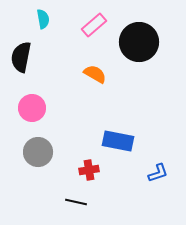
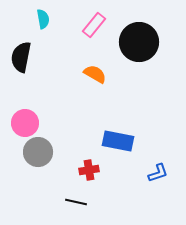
pink rectangle: rotated 10 degrees counterclockwise
pink circle: moved 7 px left, 15 px down
